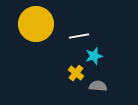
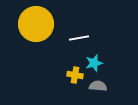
white line: moved 2 px down
cyan star: moved 7 px down
yellow cross: moved 1 px left, 2 px down; rotated 28 degrees counterclockwise
